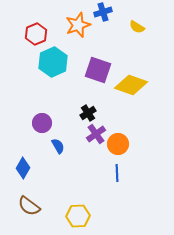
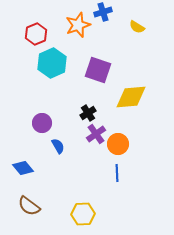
cyan hexagon: moved 1 px left, 1 px down
yellow diamond: moved 12 px down; rotated 24 degrees counterclockwise
blue diamond: rotated 70 degrees counterclockwise
yellow hexagon: moved 5 px right, 2 px up
